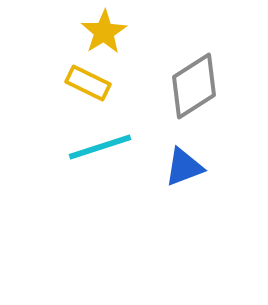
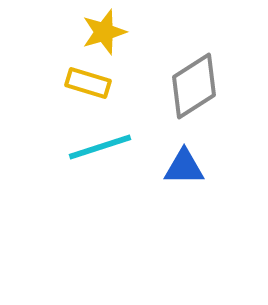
yellow star: rotated 15 degrees clockwise
yellow rectangle: rotated 9 degrees counterclockwise
blue triangle: rotated 21 degrees clockwise
